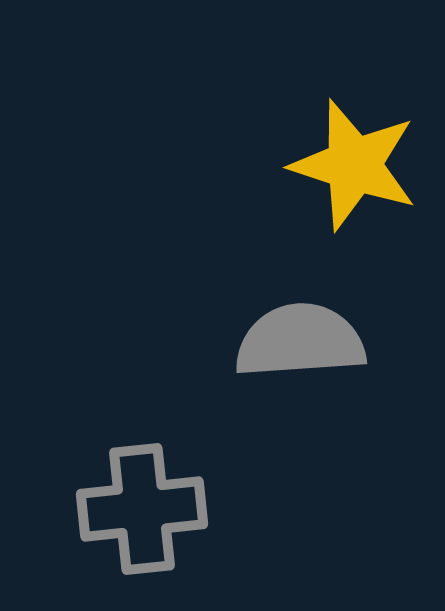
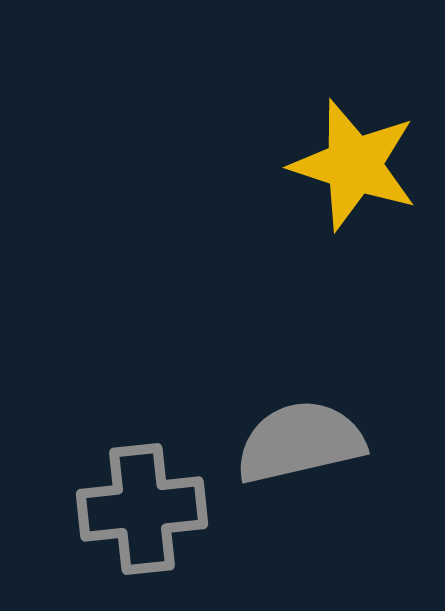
gray semicircle: moved 101 px down; rotated 9 degrees counterclockwise
